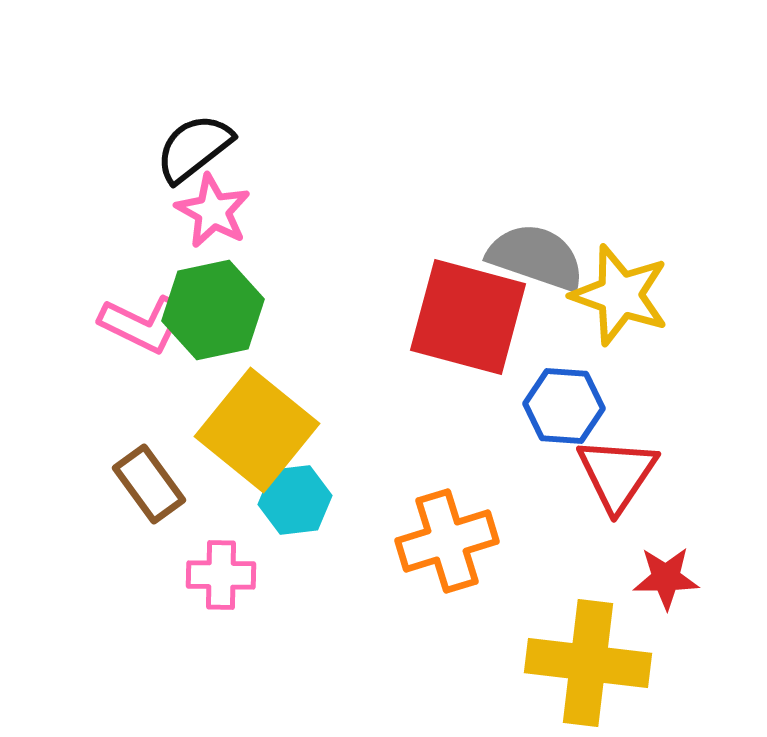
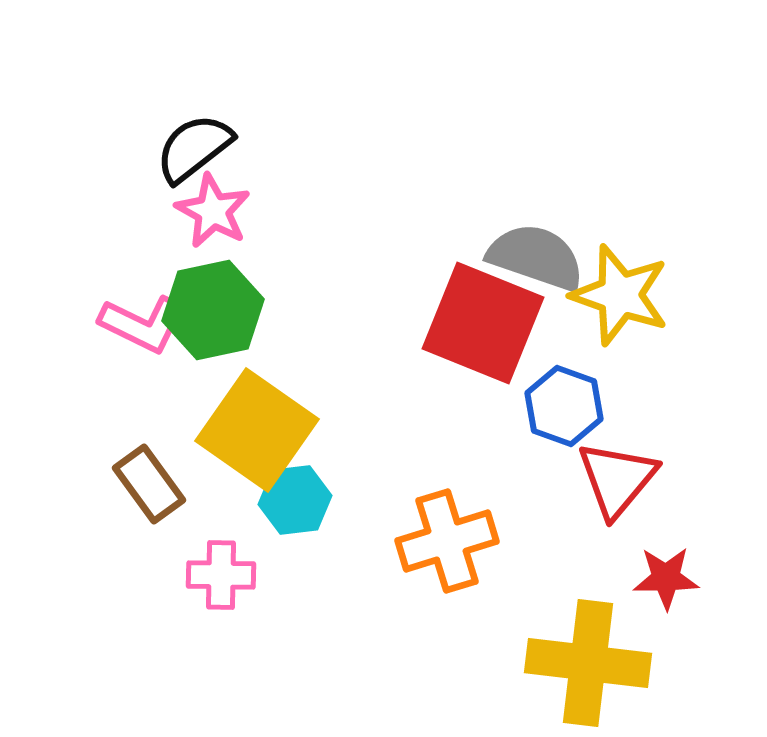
red square: moved 15 px right, 6 px down; rotated 7 degrees clockwise
blue hexagon: rotated 16 degrees clockwise
yellow square: rotated 4 degrees counterclockwise
red triangle: moved 5 px down; rotated 6 degrees clockwise
